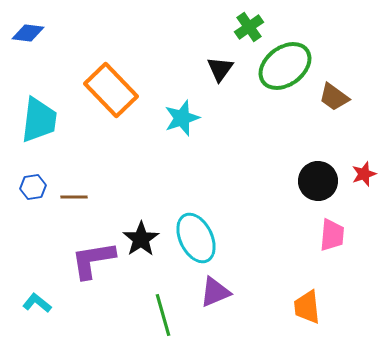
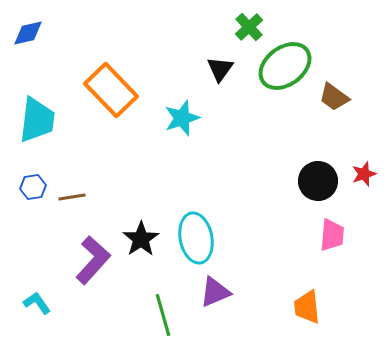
green cross: rotated 8 degrees counterclockwise
blue diamond: rotated 20 degrees counterclockwise
cyan trapezoid: moved 2 px left
brown line: moved 2 px left; rotated 8 degrees counterclockwise
cyan ellipse: rotated 15 degrees clockwise
purple L-shape: rotated 141 degrees clockwise
cyan L-shape: rotated 16 degrees clockwise
